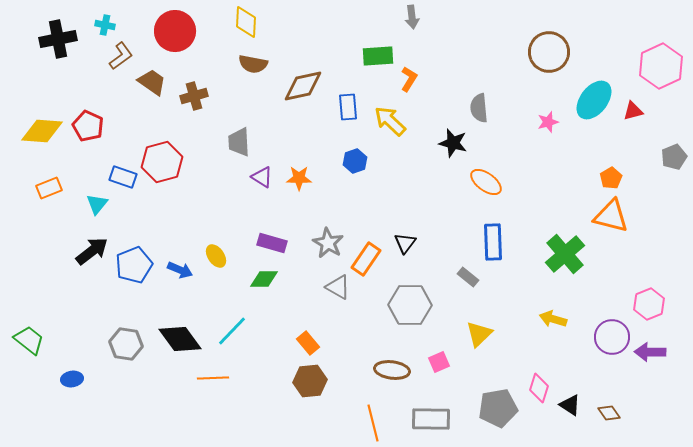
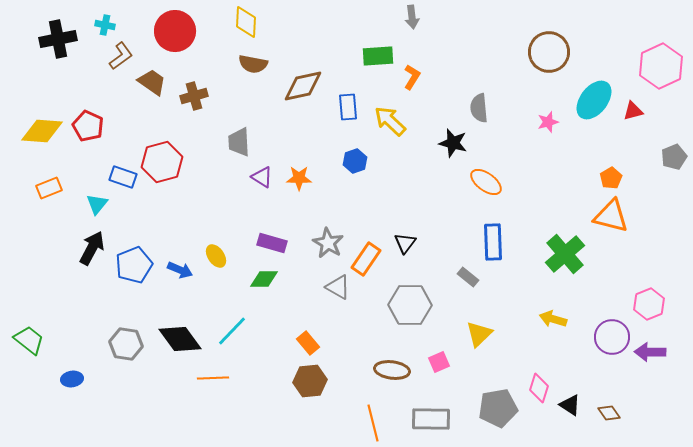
orange L-shape at (409, 79): moved 3 px right, 2 px up
black arrow at (92, 251): moved 3 px up; rotated 24 degrees counterclockwise
